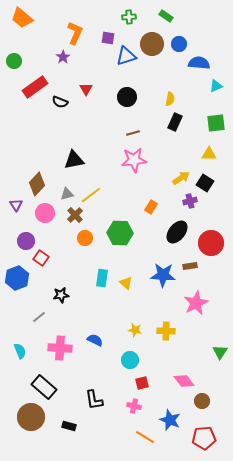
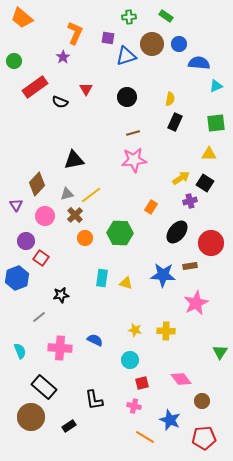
pink circle at (45, 213): moved 3 px down
yellow triangle at (126, 283): rotated 24 degrees counterclockwise
pink diamond at (184, 381): moved 3 px left, 2 px up
black rectangle at (69, 426): rotated 48 degrees counterclockwise
